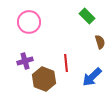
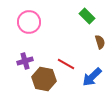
red line: moved 1 px down; rotated 54 degrees counterclockwise
brown hexagon: rotated 10 degrees counterclockwise
